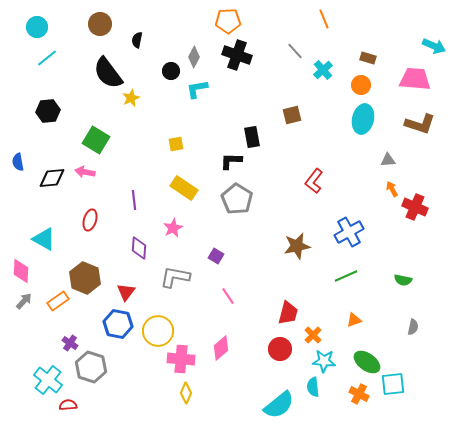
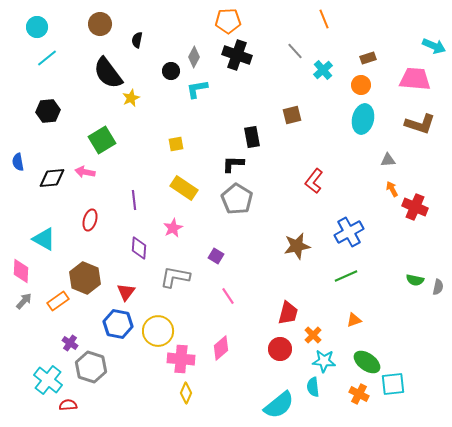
brown rectangle at (368, 58): rotated 35 degrees counterclockwise
green square at (96, 140): moved 6 px right; rotated 28 degrees clockwise
black L-shape at (231, 161): moved 2 px right, 3 px down
green semicircle at (403, 280): moved 12 px right
gray semicircle at (413, 327): moved 25 px right, 40 px up
